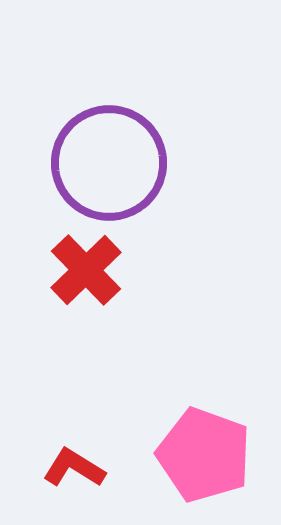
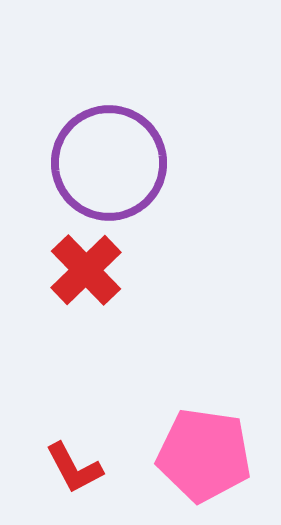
pink pentagon: rotated 12 degrees counterclockwise
red L-shape: rotated 150 degrees counterclockwise
